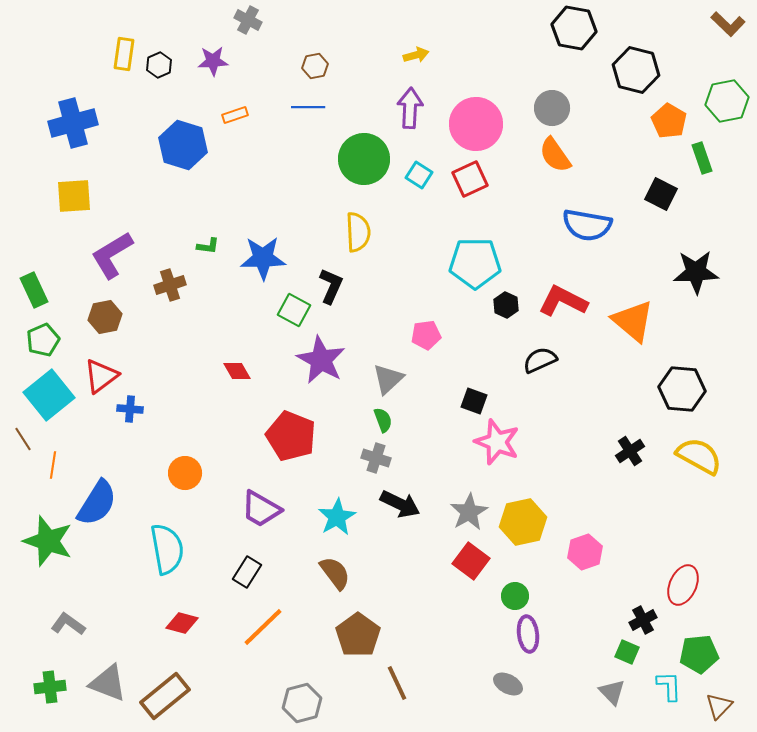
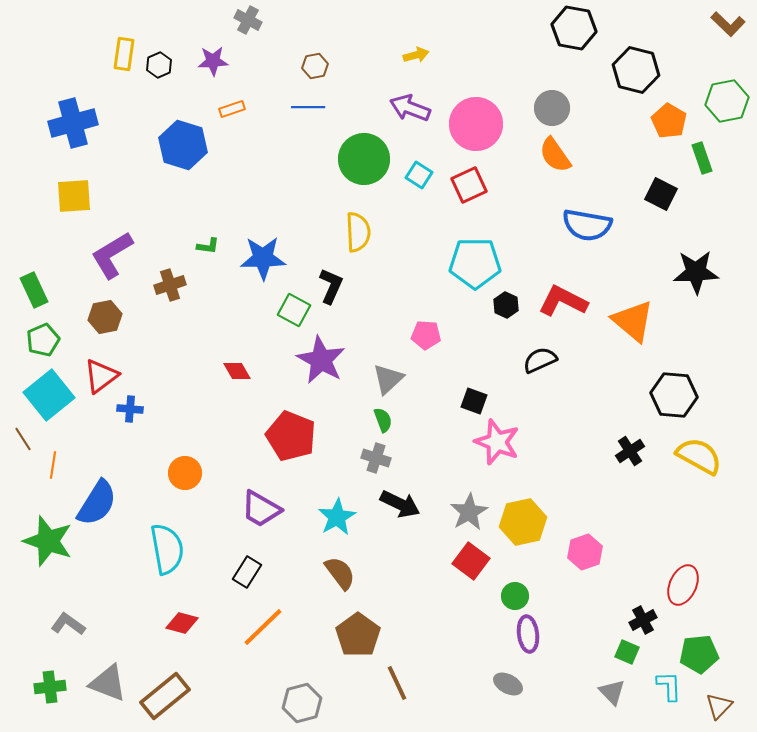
purple arrow at (410, 108): rotated 72 degrees counterclockwise
orange rectangle at (235, 115): moved 3 px left, 6 px up
red square at (470, 179): moved 1 px left, 6 px down
pink pentagon at (426, 335): rotated 12 degrees clockwise
black hexagon at (682, 389): moved 8 px left, 6 px down
brown semicircle at (335, 573): moved 5 px right
